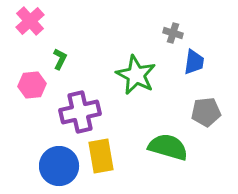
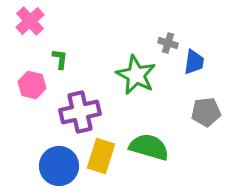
gray cross: moved 5 px left, 10 px down
green L-shape: rotated 20 degrees counterclockwise
pink hexagon: rotated 20 degrees clockwise
green semicircle: moved 19 px left
yellow rectangle: rotated 28 degrees clockwise
